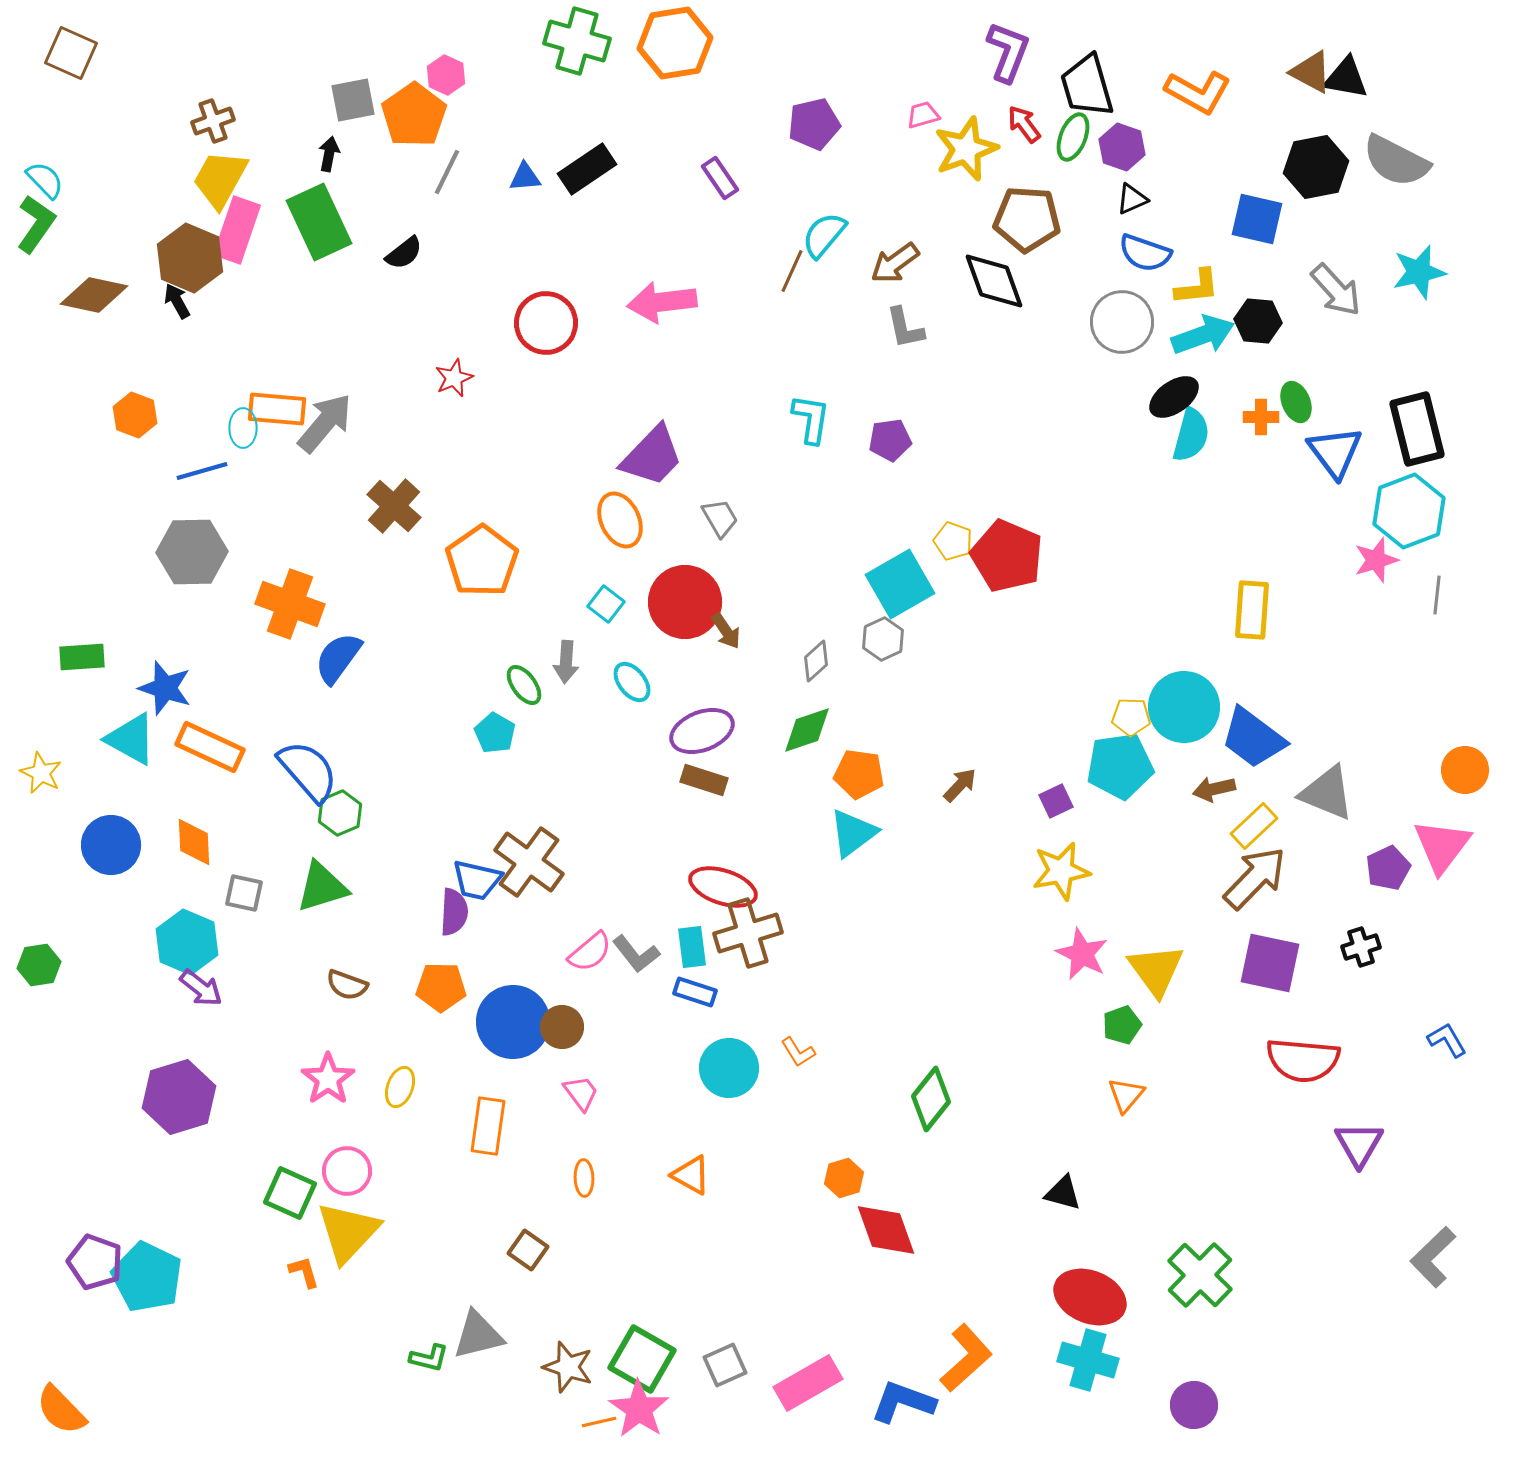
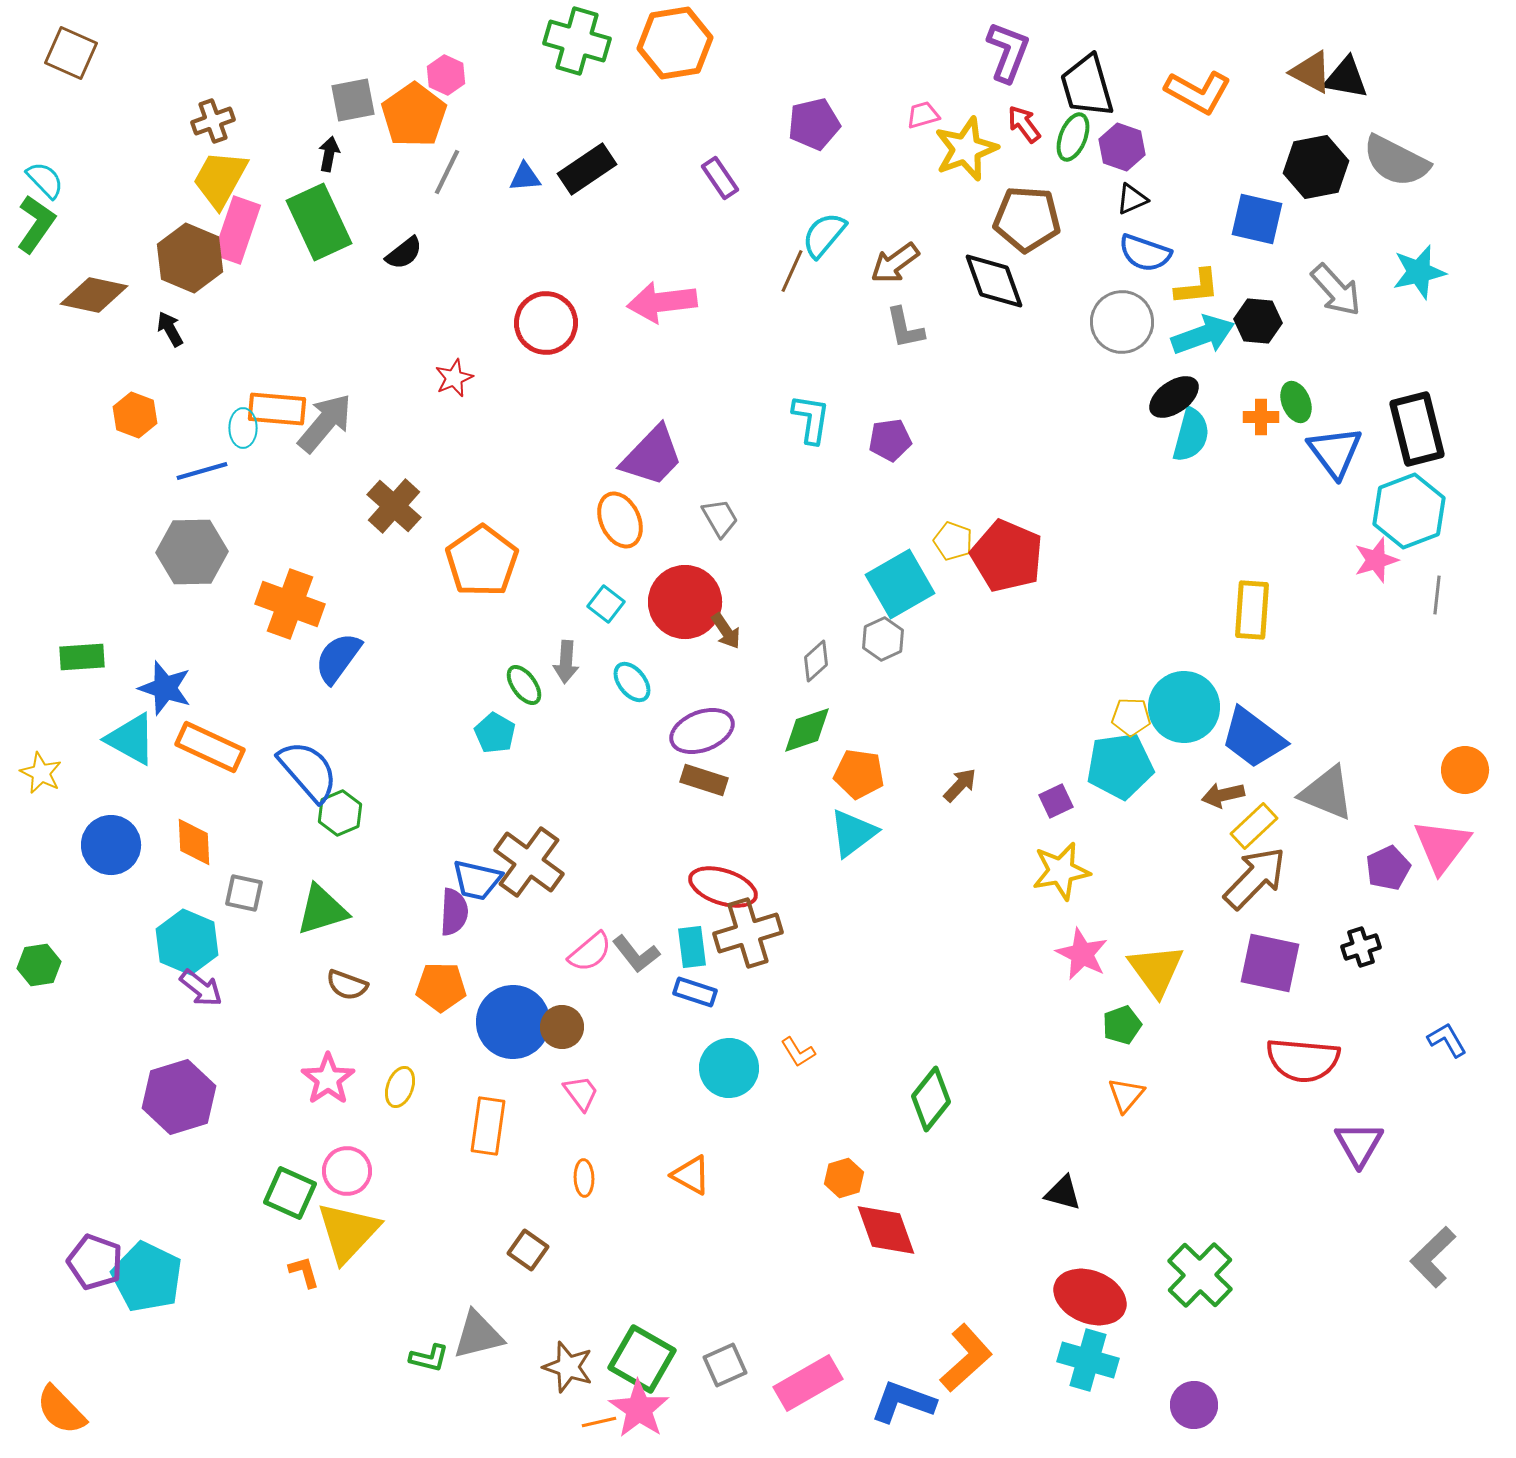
black arrow at (177, 301): moved 7 px left, 28 px down
brown arrow at (1214, 789): moved 9 px right, 6 px down
green triangle at (322, 887): moved 23 px down
